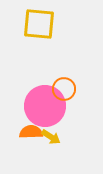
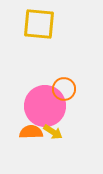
yellow arrow: moved 2 px right, 5 px up
